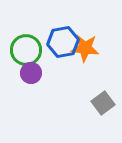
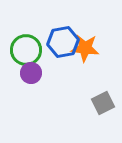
gray square: rotated 10 degrees clockwise
